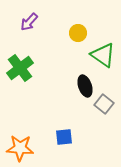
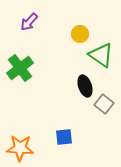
yellow circle: moved 2 px right, 1 px down
green triangle: moved 2 px left
